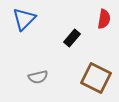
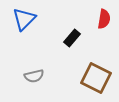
gray semicircle: moved 4 px left, 1 px up
